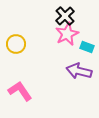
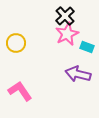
yellow circle: moved 1 px up
purple arrow: moved 1 px left, 3 px down
